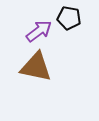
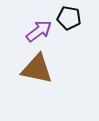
brown triangle: moved 1 px right, 2 px down
